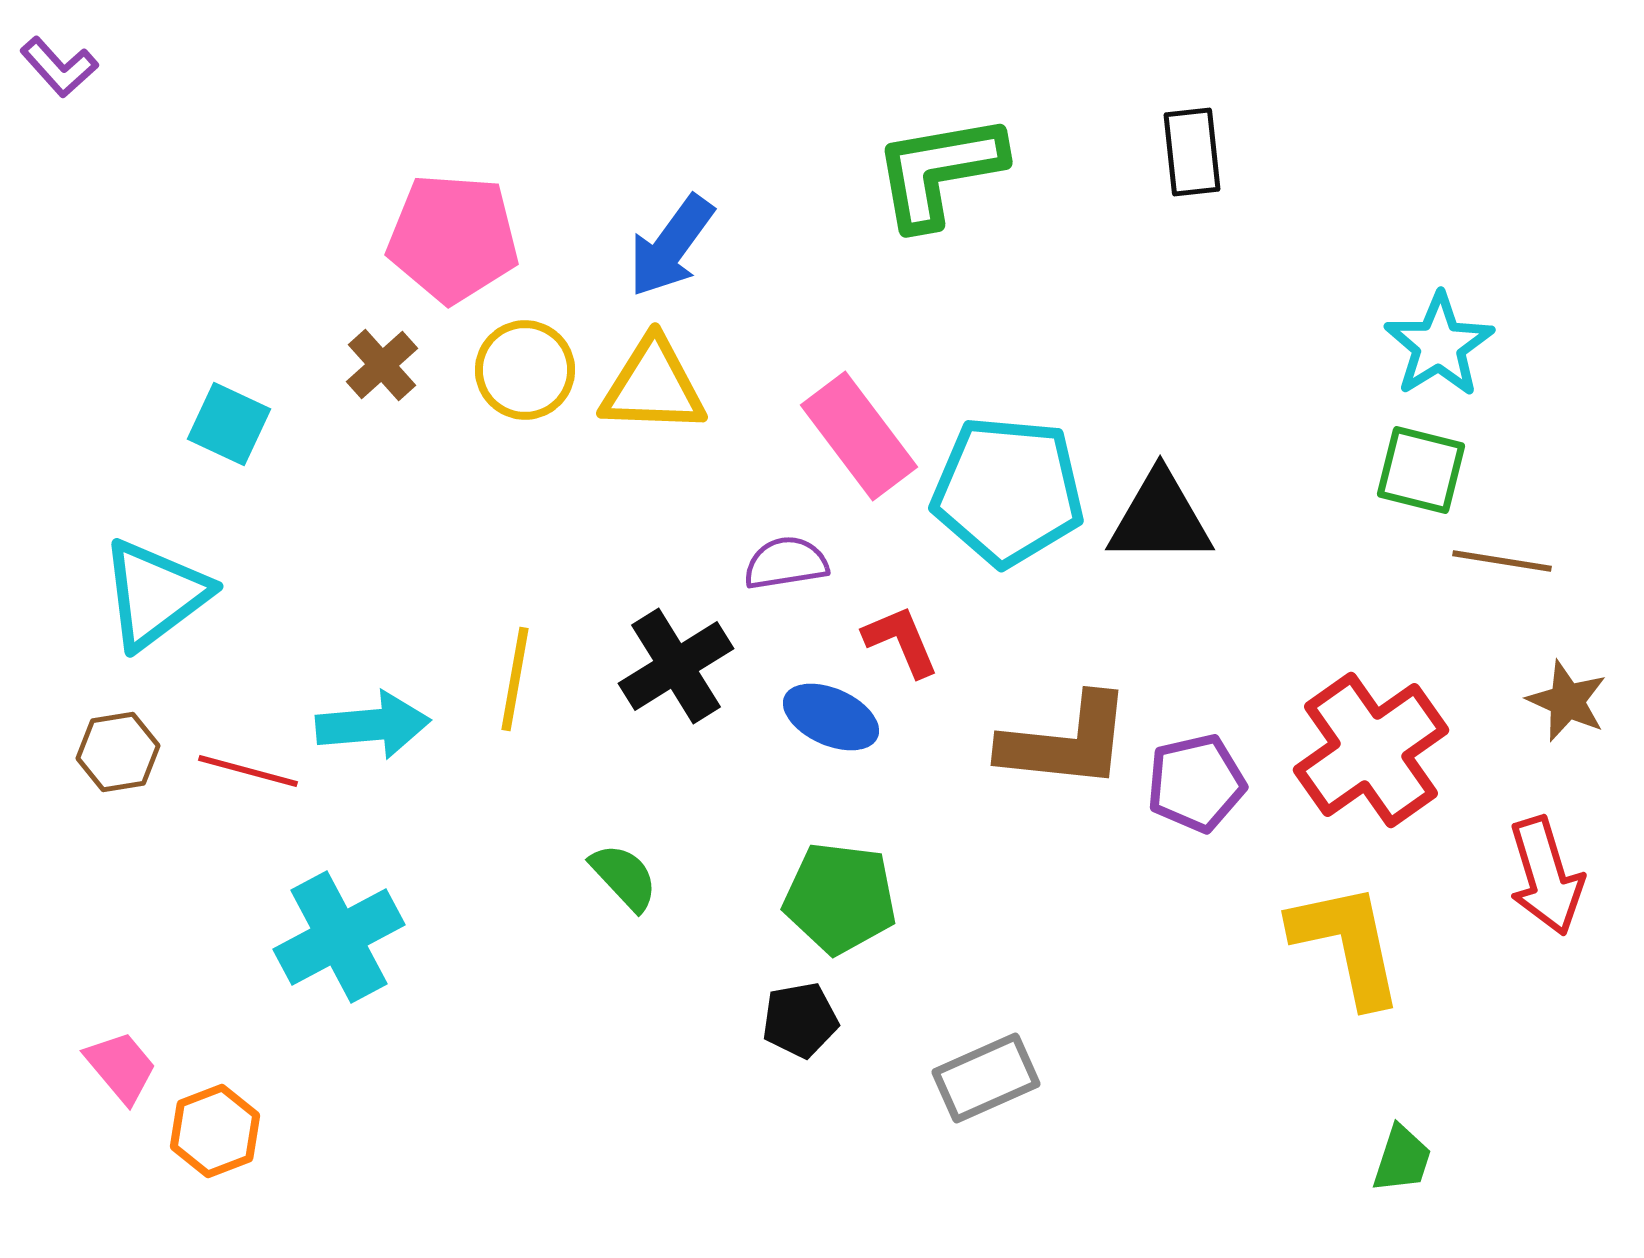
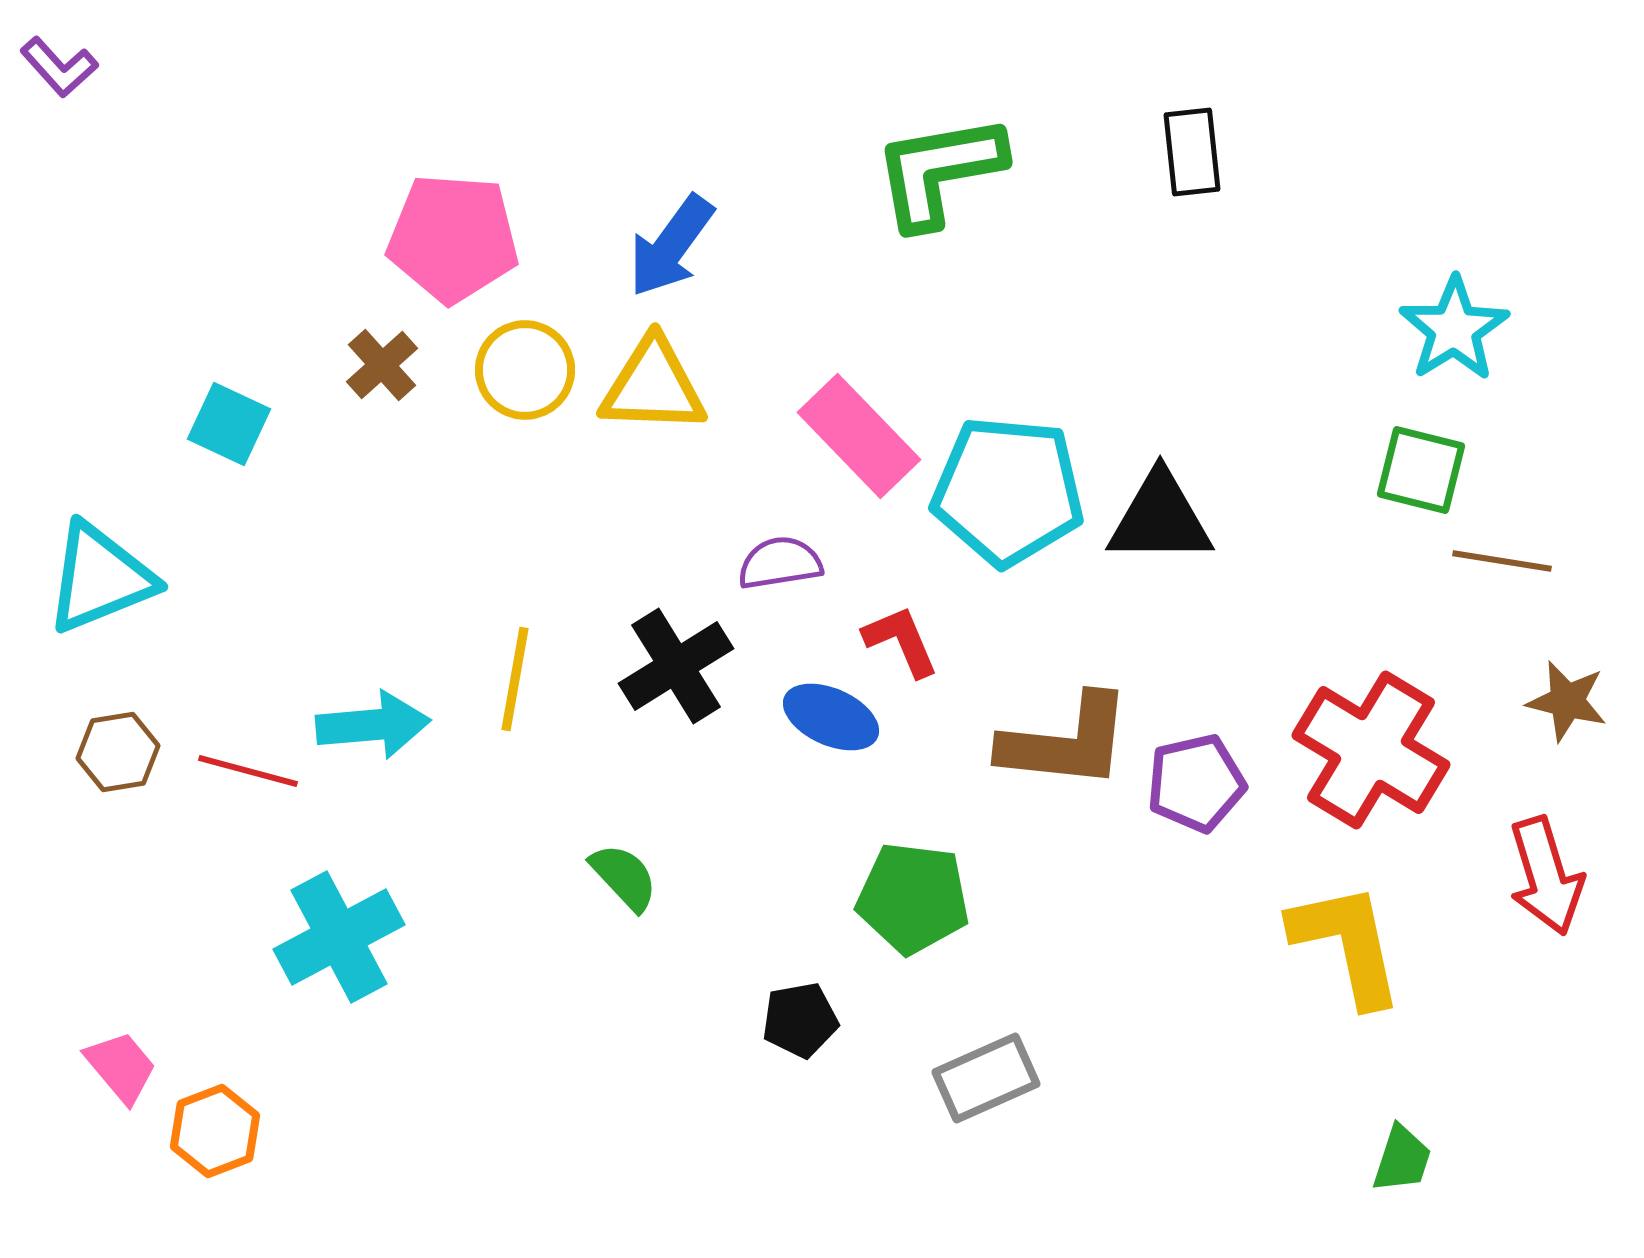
cyan star: moved 15 px right, 16 px up
pink rectangle: rotated 7 degrees counterclockwise
purple semicircle: moved 6 px left
cyan triangle: moved 55 px left, 16 px up; rotated 15 degrees clockwise
brown star: rotated 10 degrees counterclockwise
red cross: rotated 24 degrees counterclockwise
green pentagon: moved 73 px right
